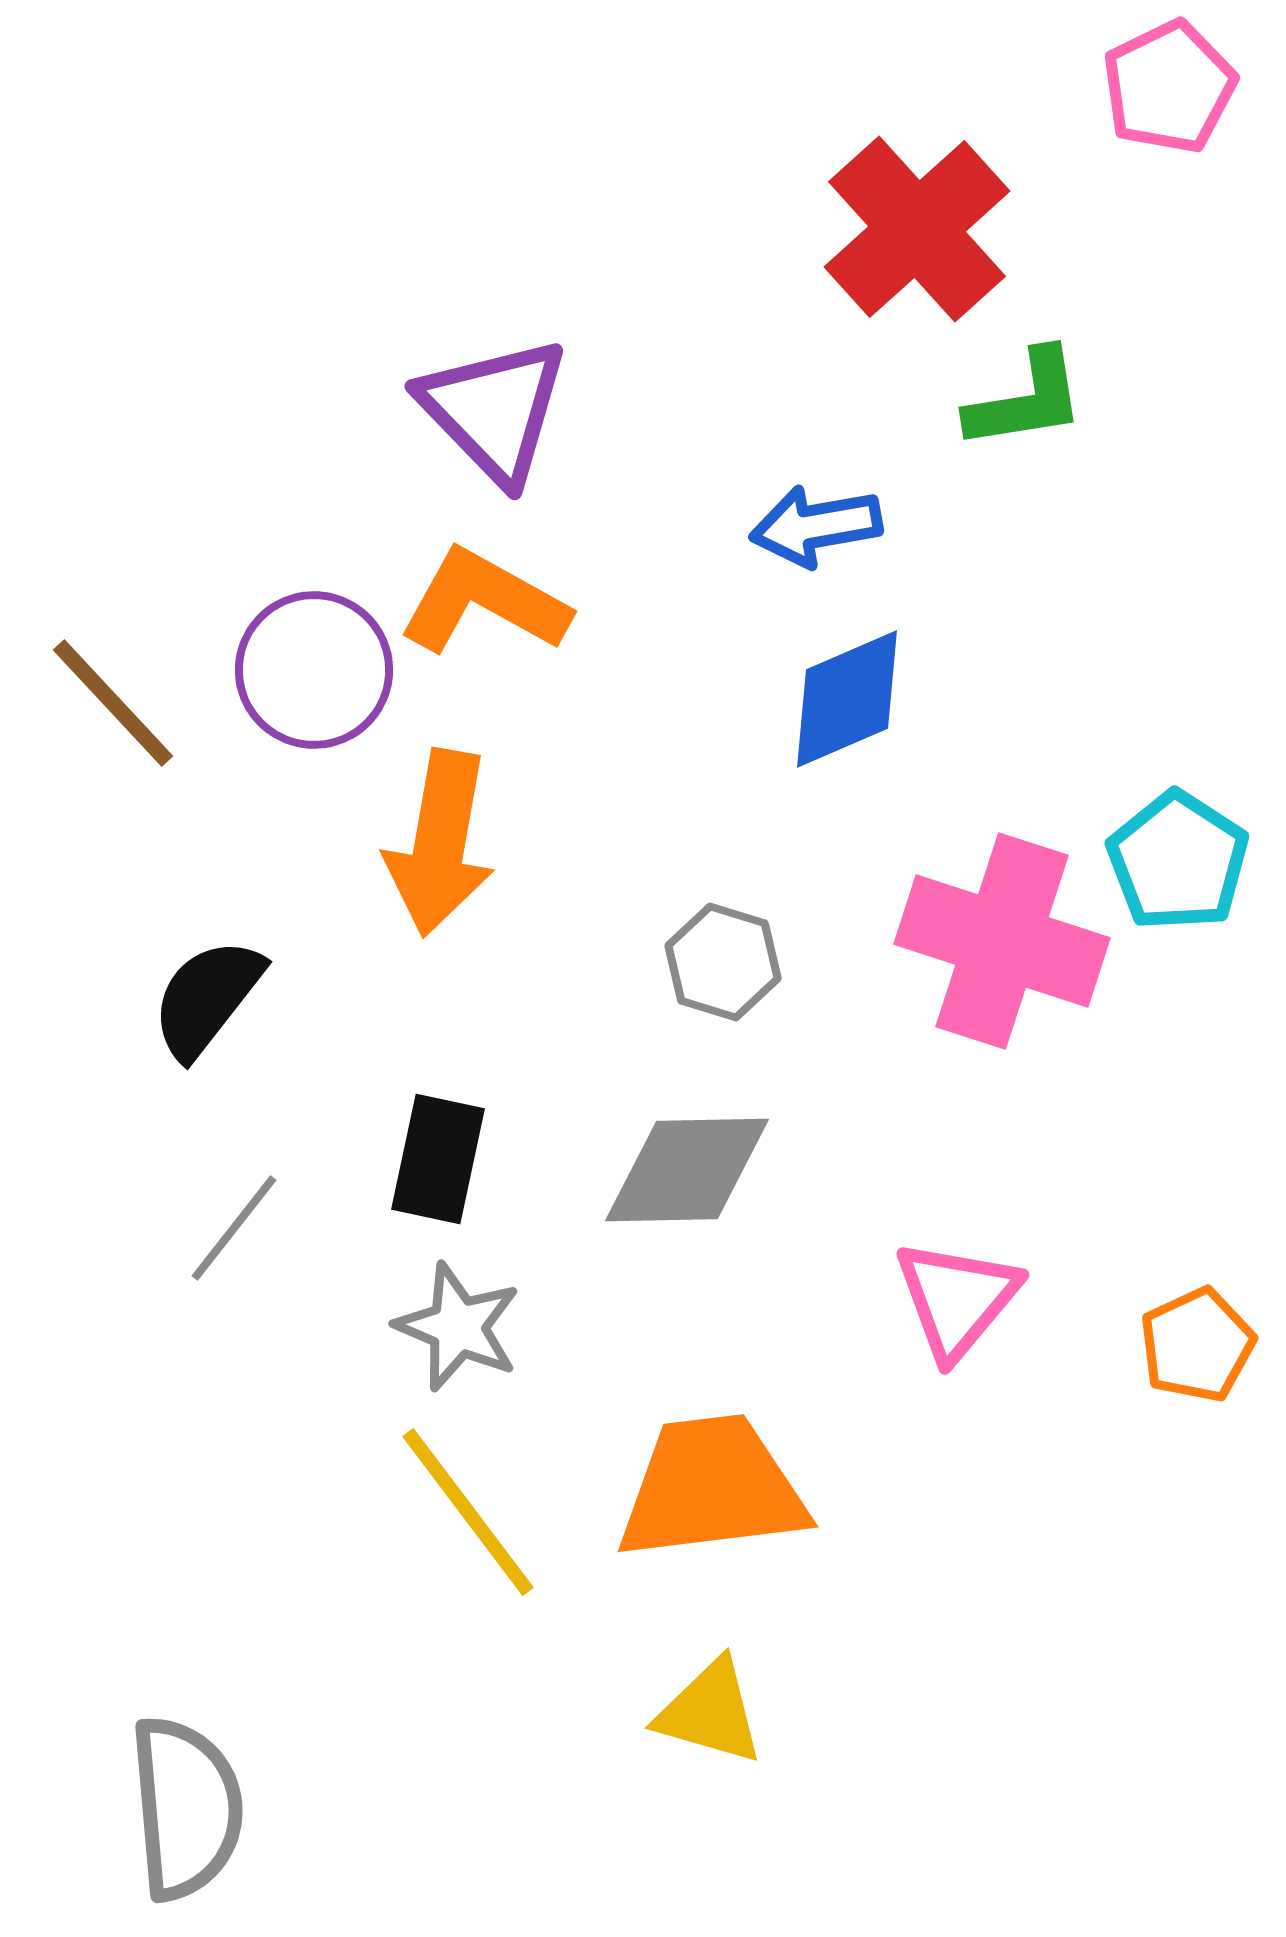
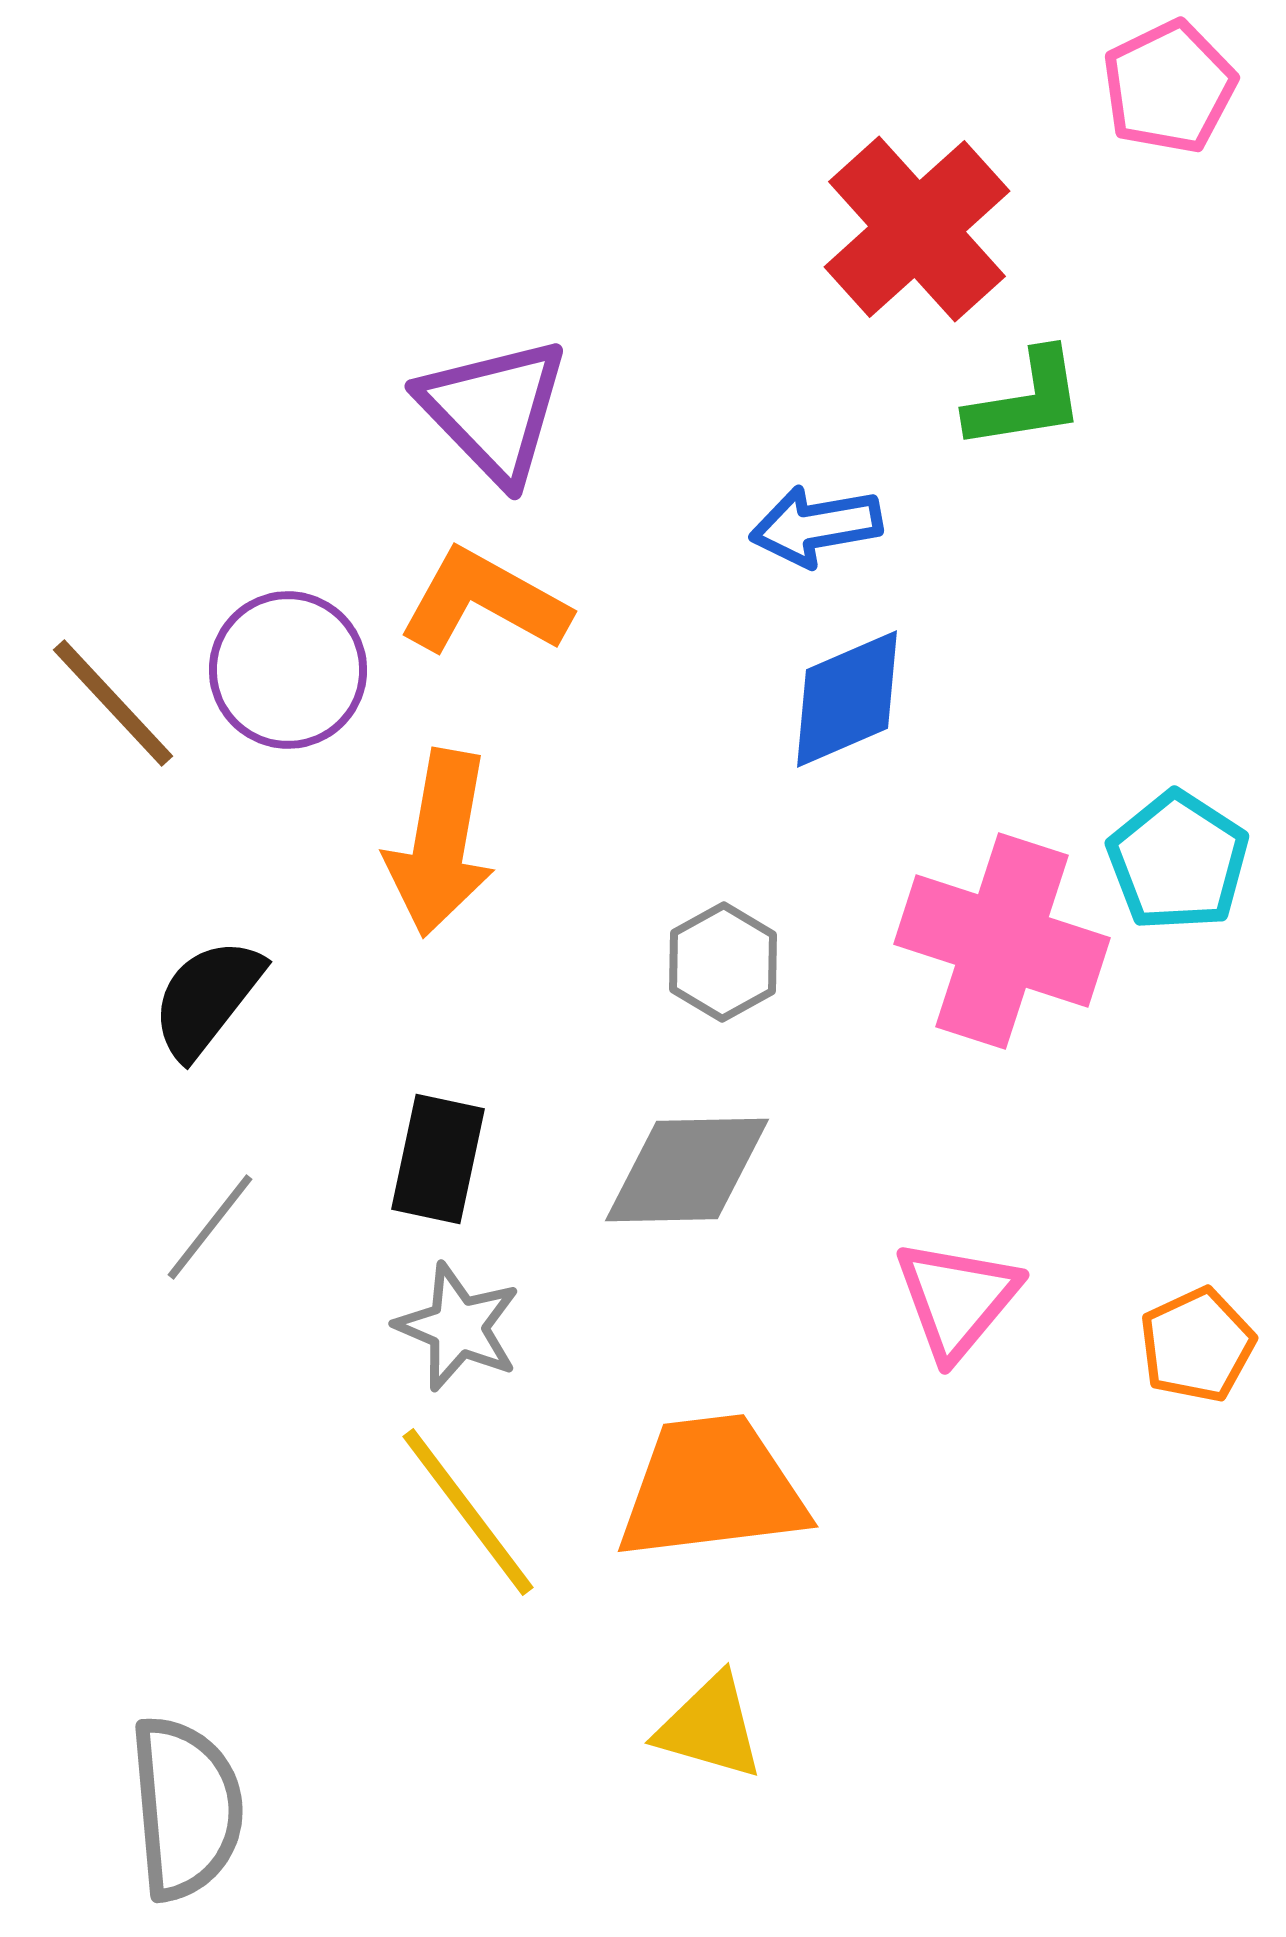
purple circle: moved 26 px left
gray hexagon: rotated 14 degrees clockwise
gray line: moved 24 px left, 1 px up
yellow triangle: moved 15 px down
